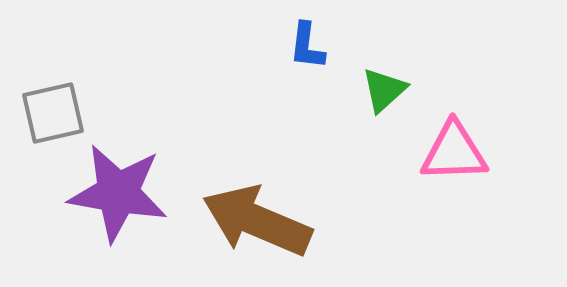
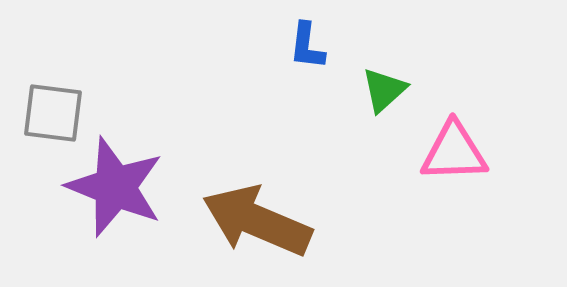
gray square: rotated 20 degrees clockwise
purple star: moved 3 px left, 6 px up; rotated 12 degrees clockwise
